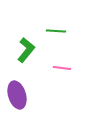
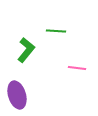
pink line: moved 15 px right
